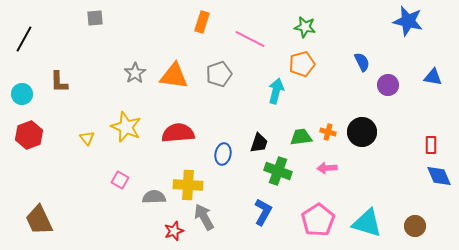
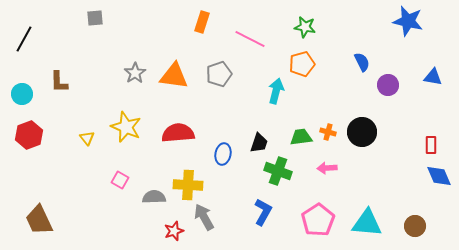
cyan triangle: rotated 12 degrees counterclockwise
